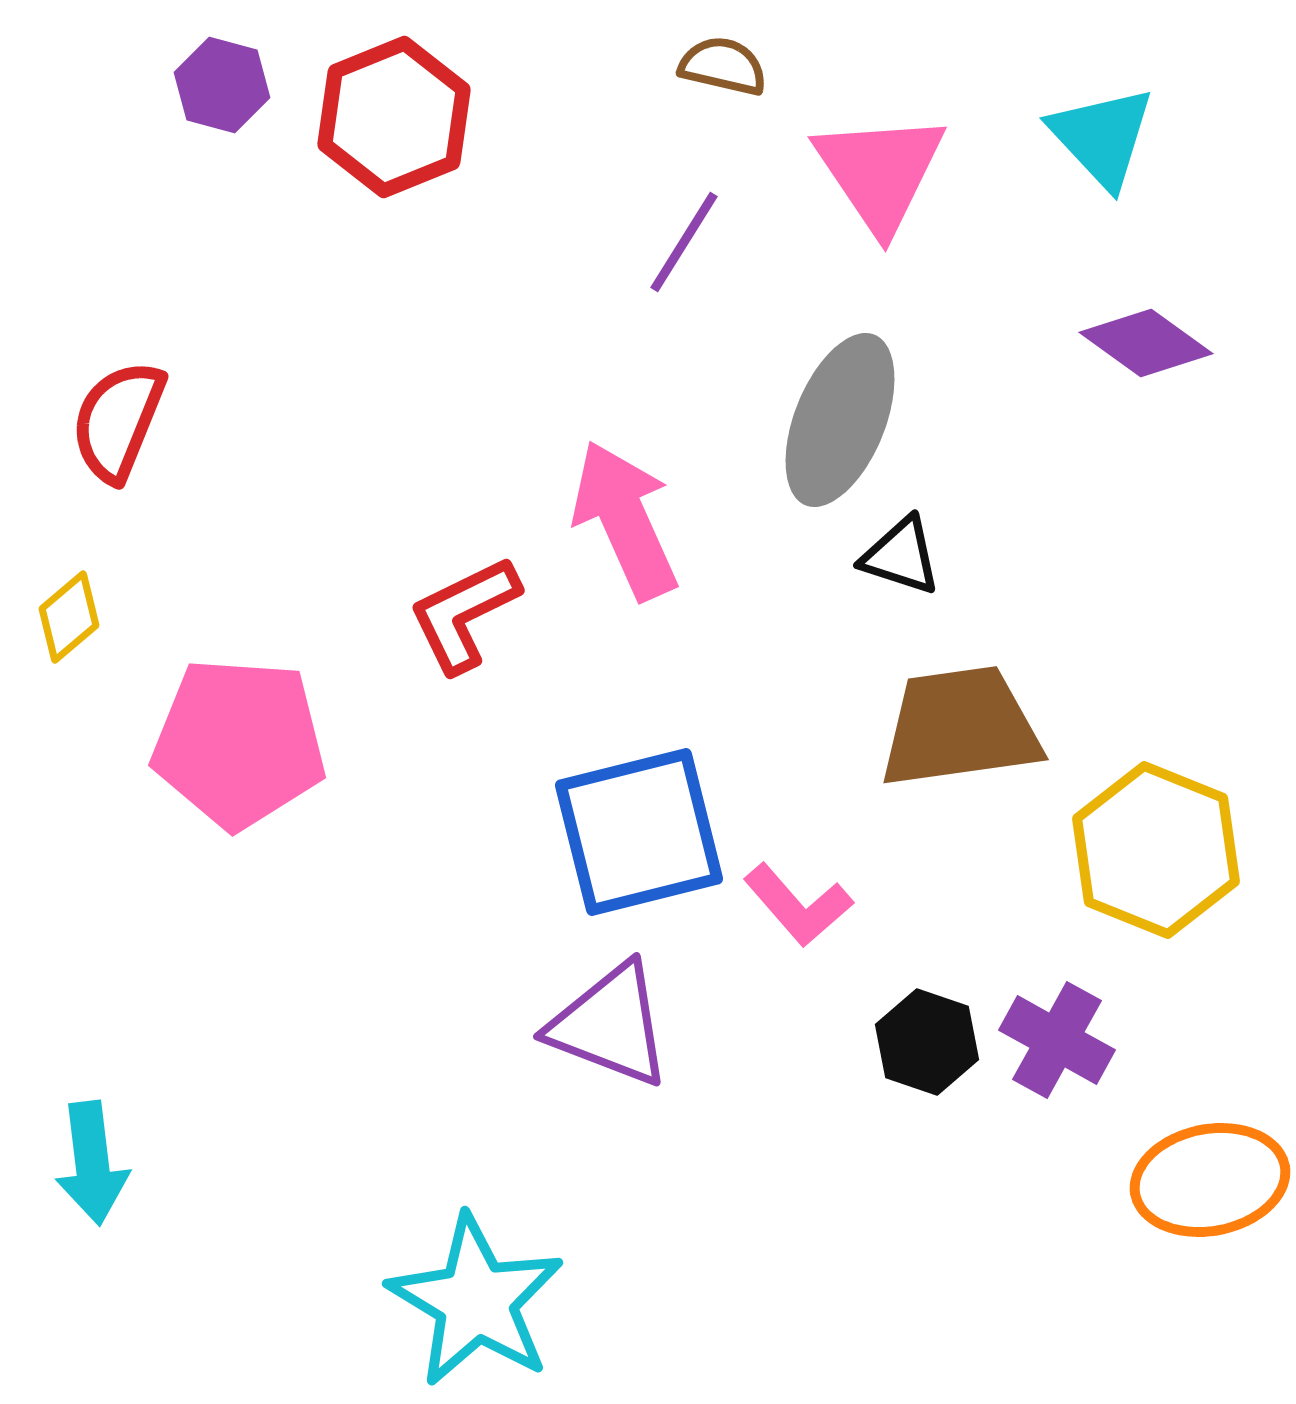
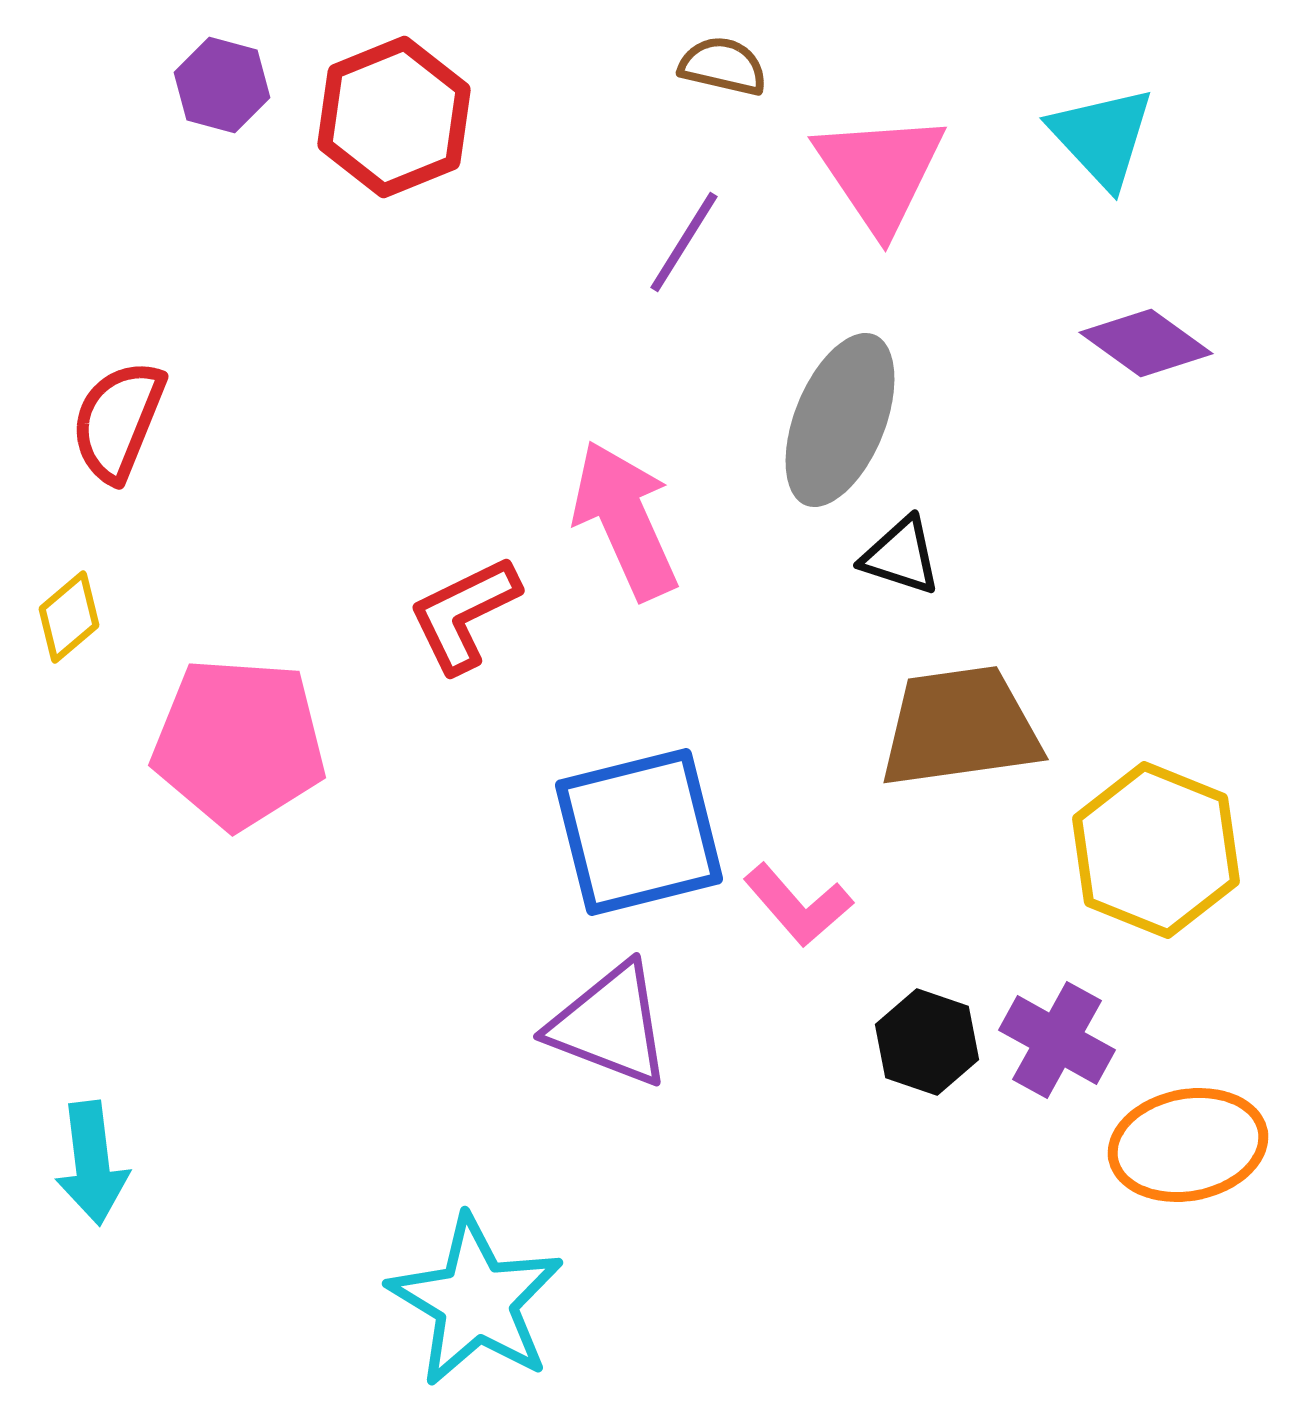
orange ellipse: moved 22 px left, 35 px up
